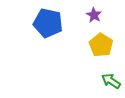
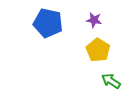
purple star: moved 5 px down; rotated 21 degrees counterclockwise
yellow pentagon: moved 3 px left, 5 px down
